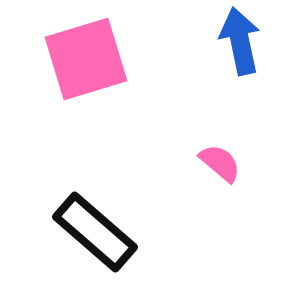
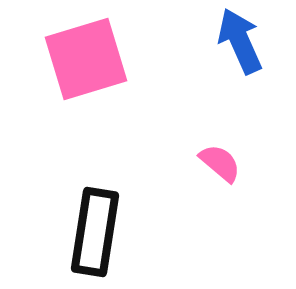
blue arrow: rotated 12 degrees counterclockwise
black rectangle: rotated 58 degrees clockwise
